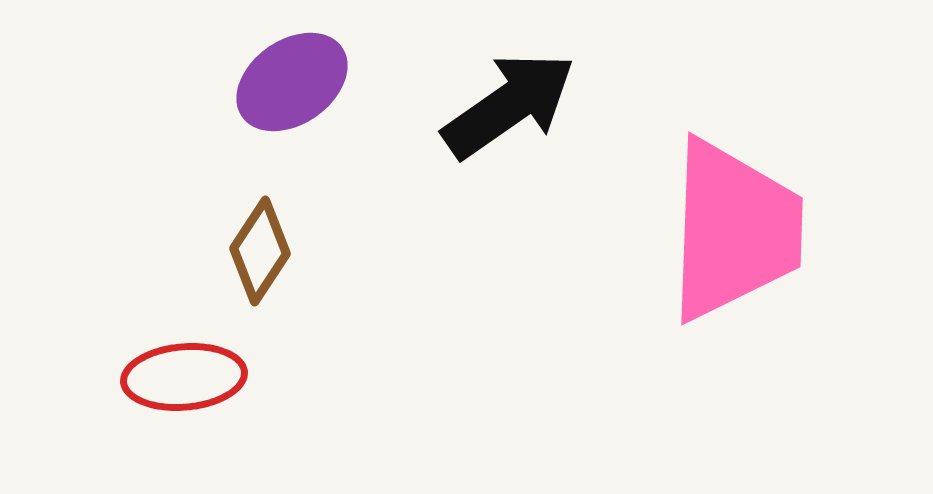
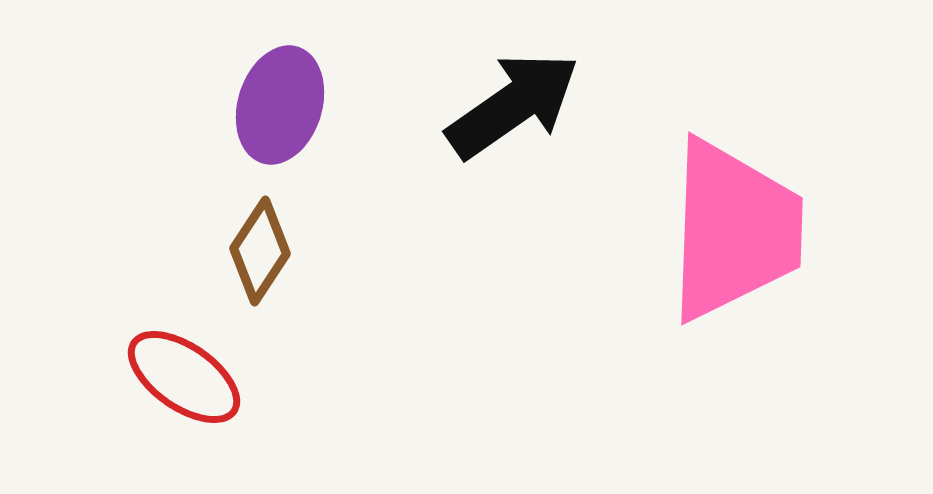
purple ellipse: moved 12 px left, 23 px down; rotated 38 degrees counterclockwise
black arrow: moved 4 px right
red ellipse: rotated 40 degrees clockwise
